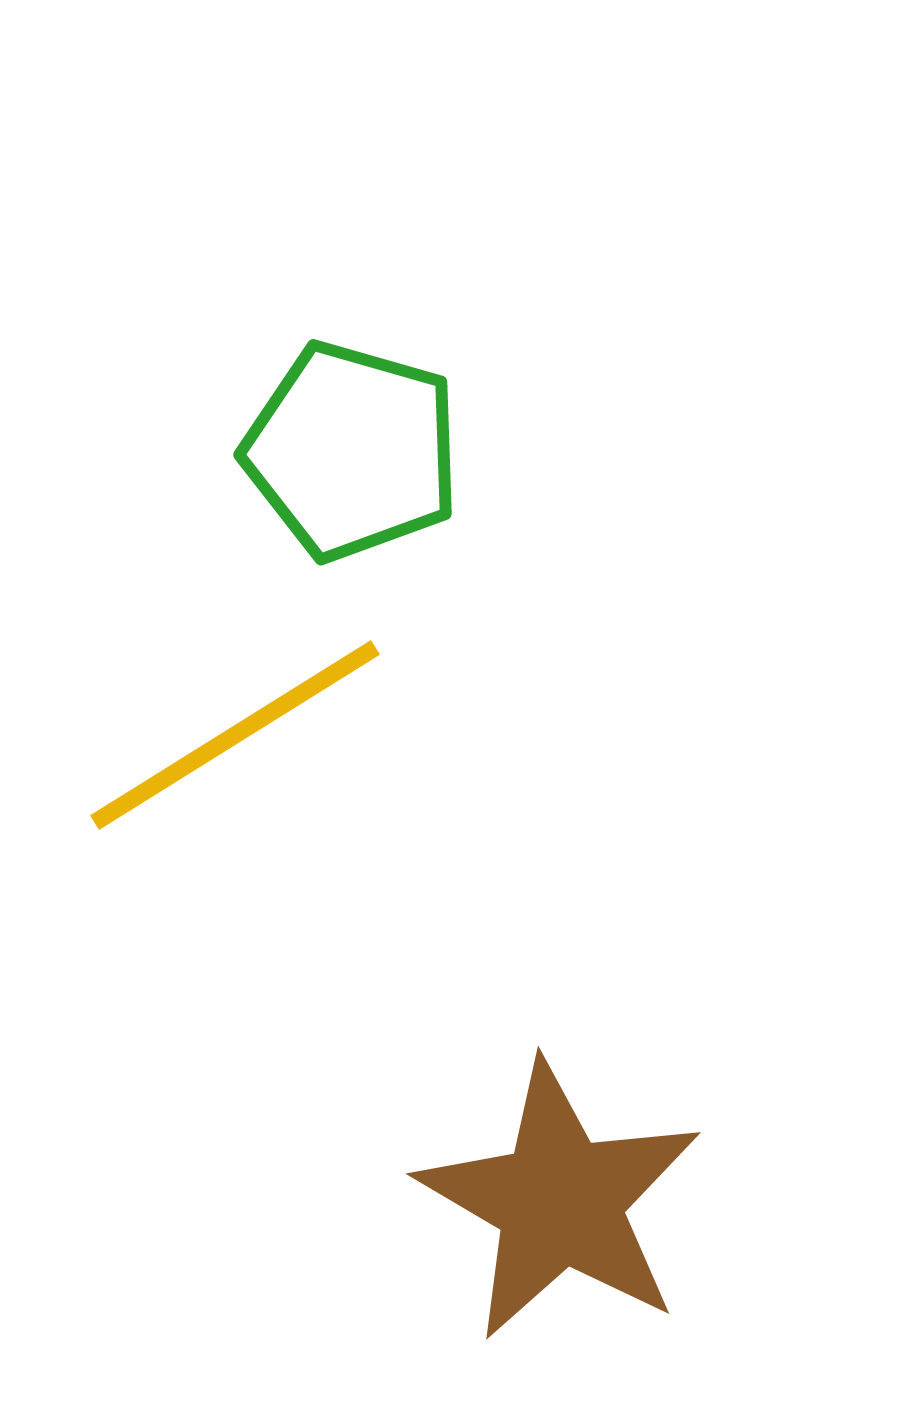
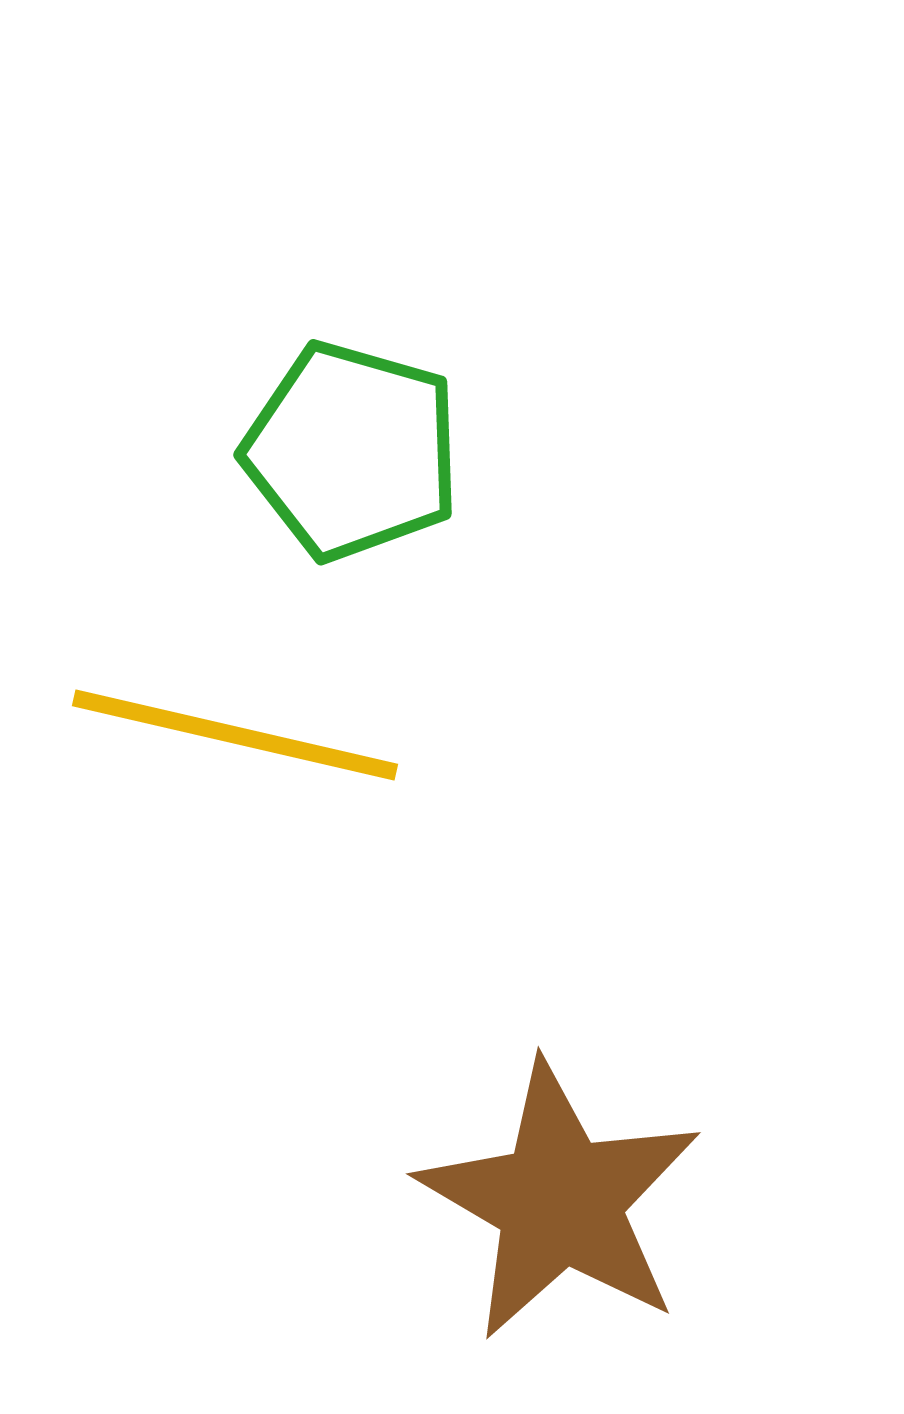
yellow line: rotated 45 degrees clockwise
